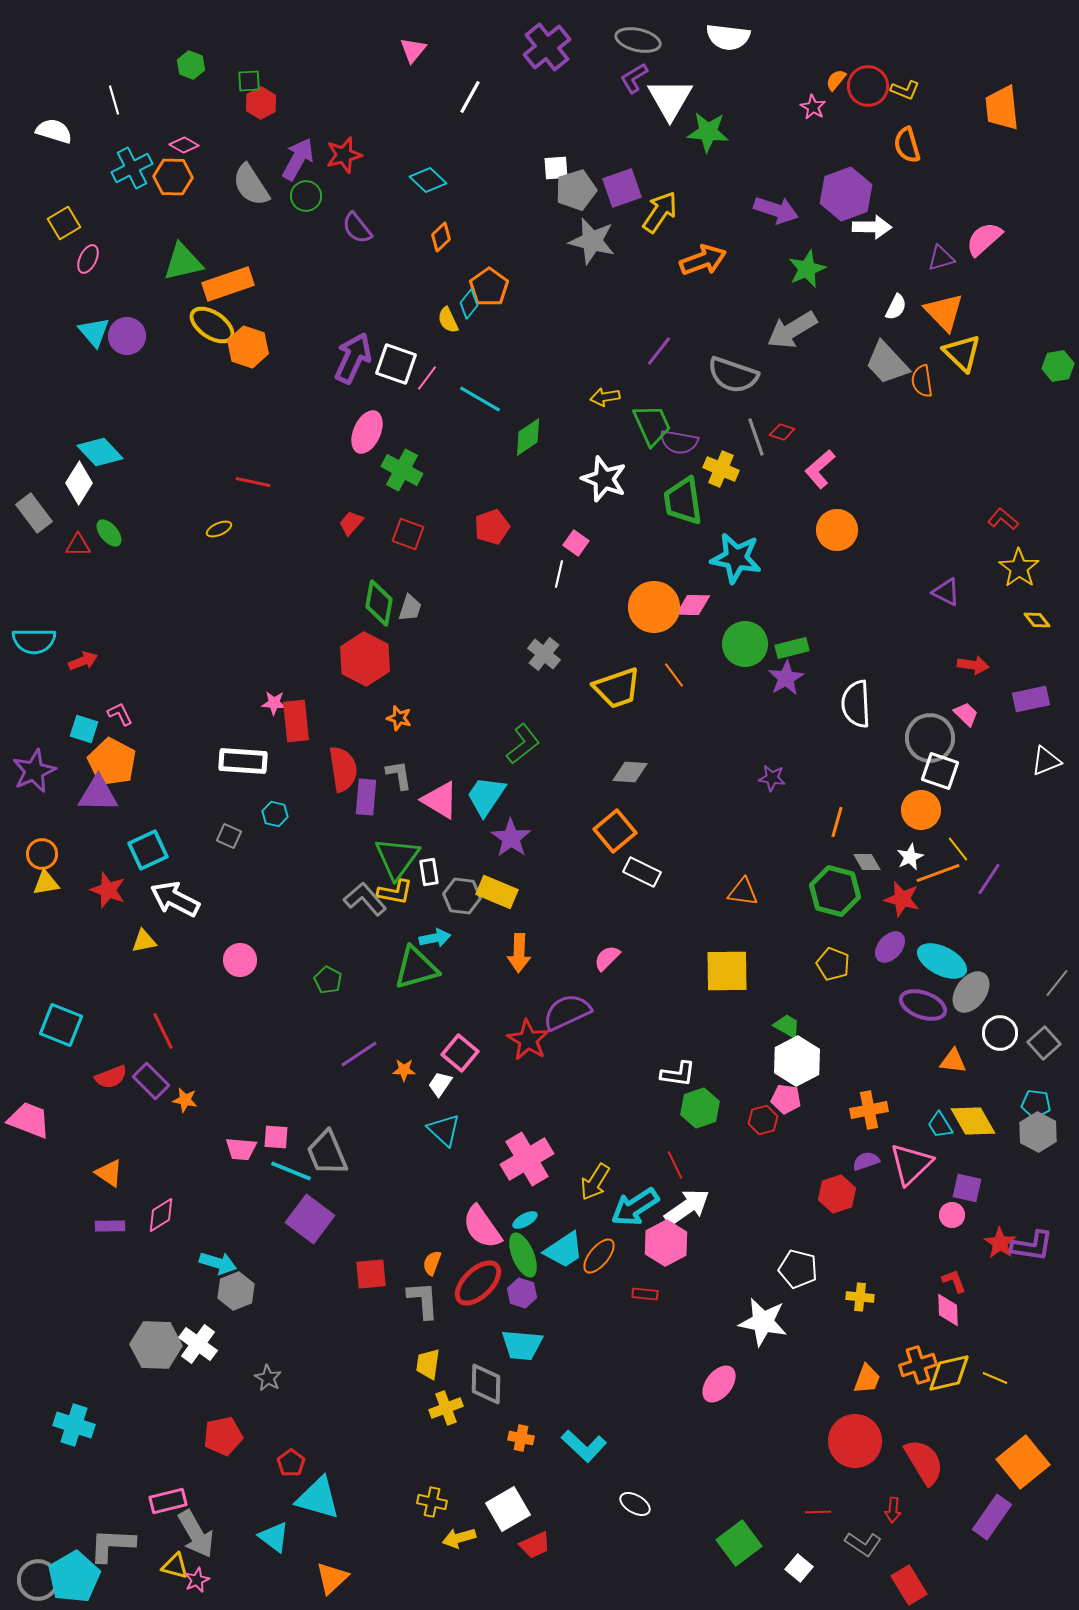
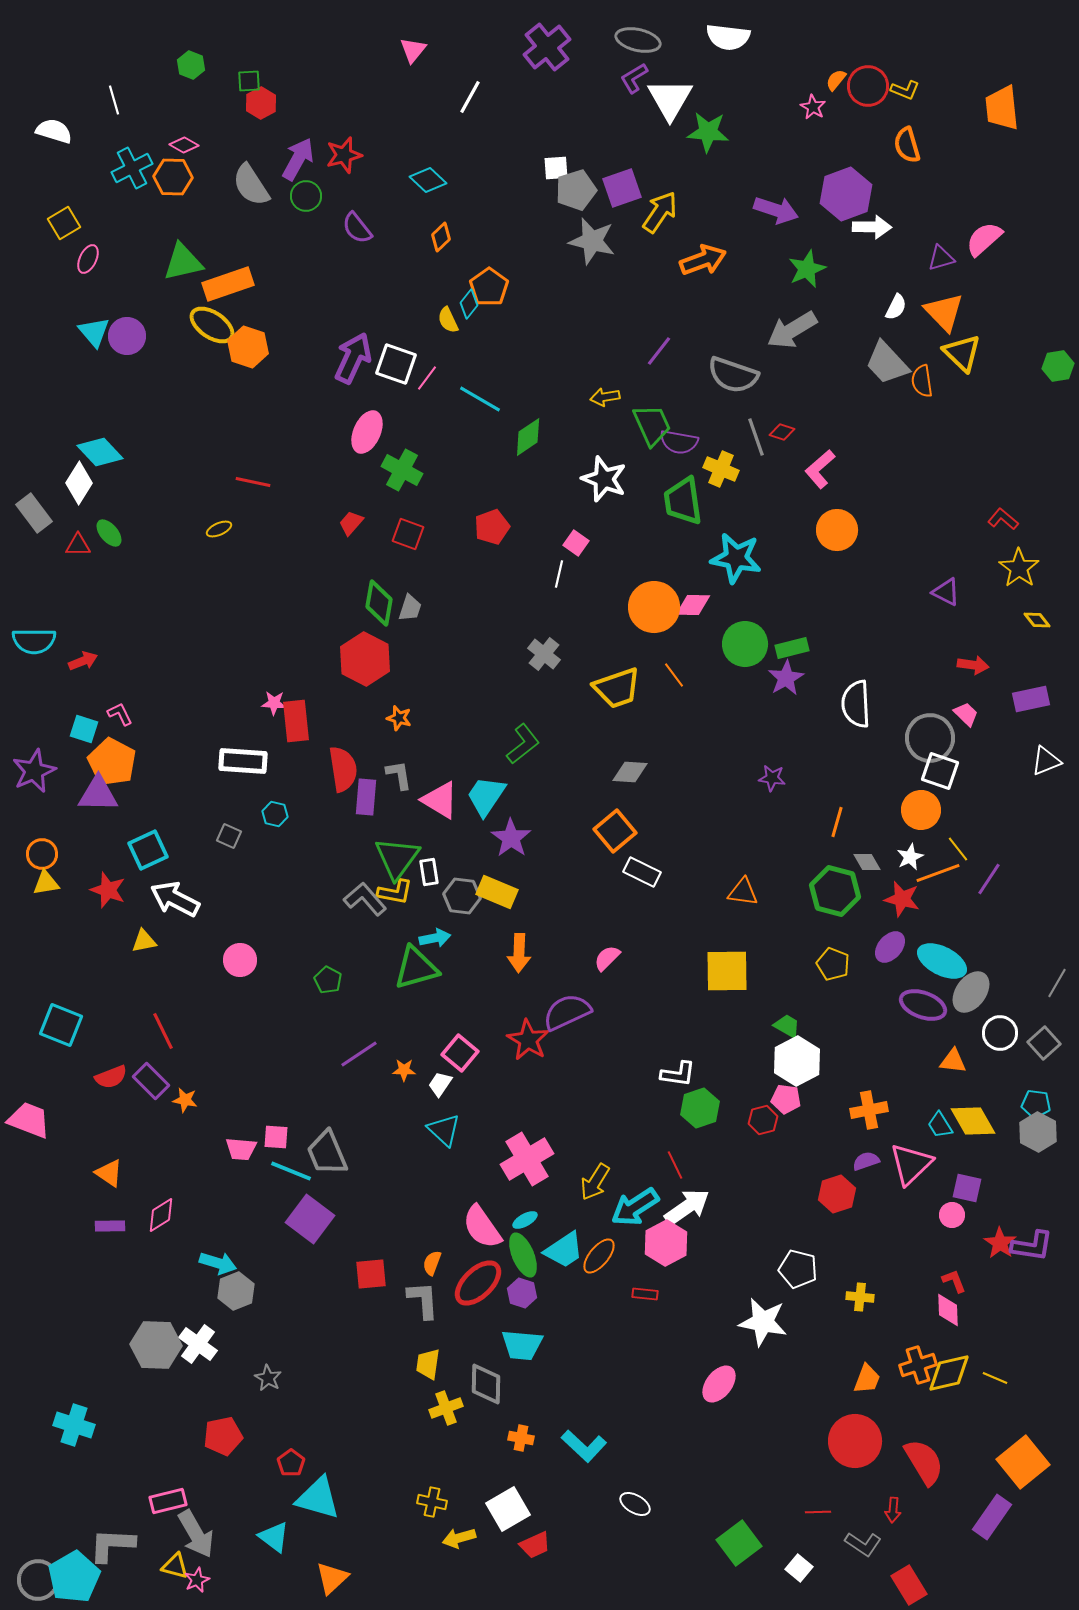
gray line at (1057, 983): rotated 8 degrees counterclockwise
